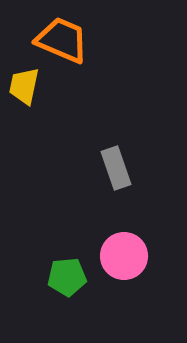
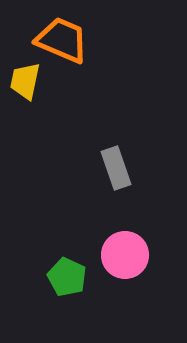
yellow trapezoid: moved 1 px right, 5 px up
pink circle: moved 1 px right, 1 px up
green pentagon: rotated 30 degrees clockwise
